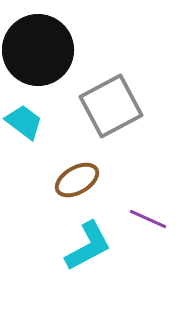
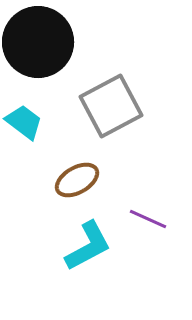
black circle: moved 8 px up
